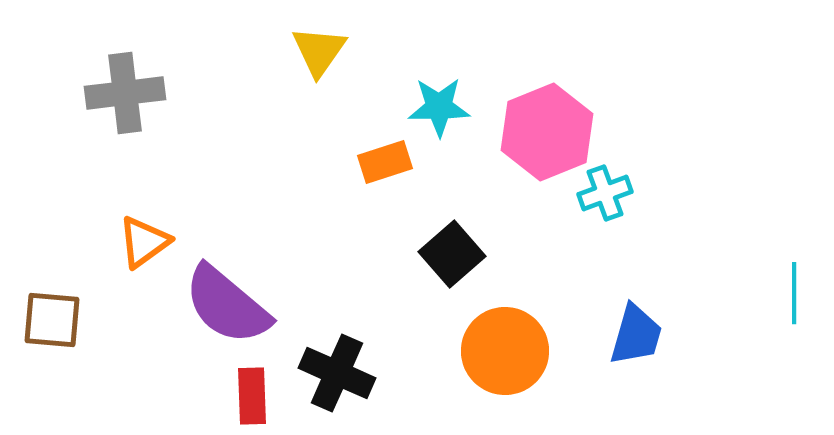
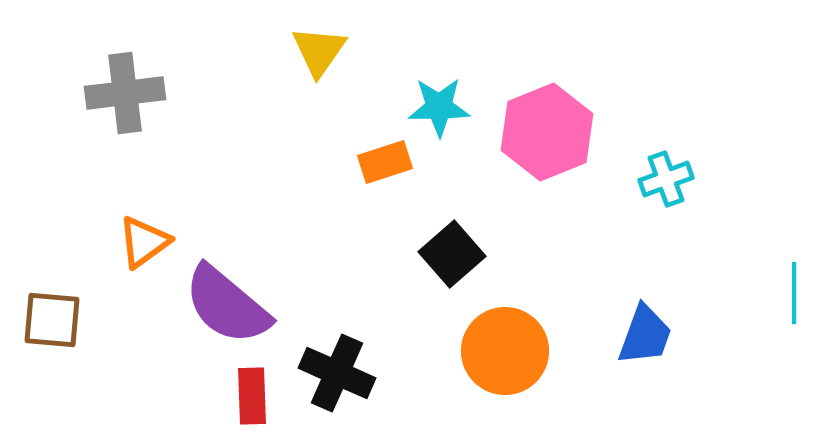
cyan cross: moved 61 px right, 14 px up
blue trapezoid: moved 9 px right; rotated 4 degrees clockwise
